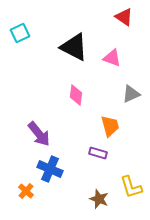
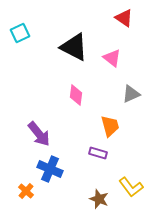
red triangle: moved 1 px down
pink triangle: rotated 18 degrees clockwise
yellow L-shape: rotated 20 degrees counterclockwise
